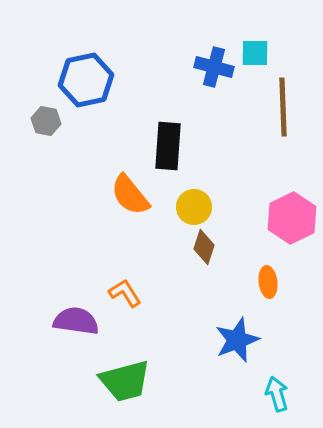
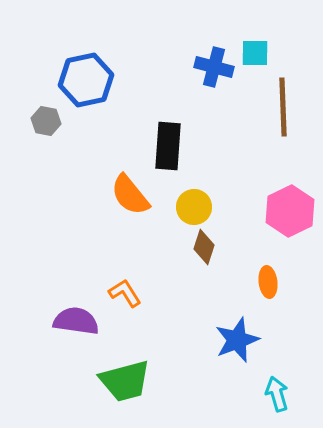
pink hexagon: moved 2 px left, 7 px up
